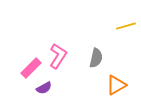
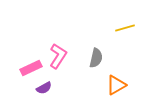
yellow line: moved 1 px left, 2 px down
pink rectangle: rotated 20 degrees clockwise
